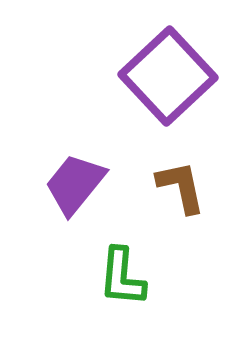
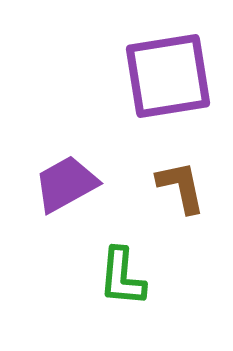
purple square: rotated 34 degrees clockwise
purple trapezoid: moved 9 px left; rotated 22 degrees clockwise
